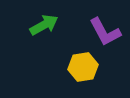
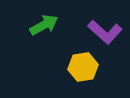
purple L-shape: rotated 20 degrees counterclockwise
